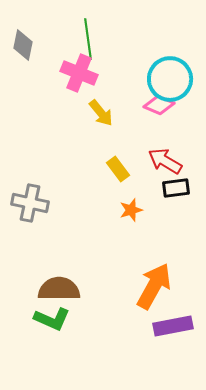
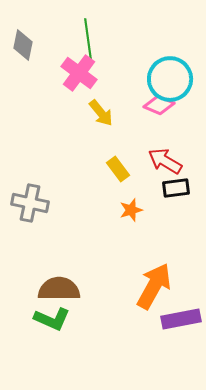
pink cross: rotated 15 degrees clockwise
purple rectangle: moved 8 px right, 7 px up
